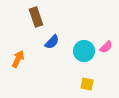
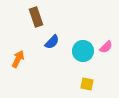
cyan circle: moved 1 px left
